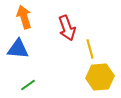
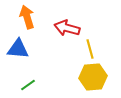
orange arrow: moved 3 px right
red arrow: rotated 125 degrees clockwise
yellow hexagon: moved 7 px left
